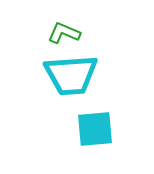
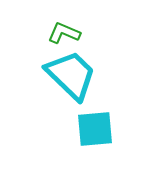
cyan trapezoid: rotated 132 degrees counterclockwise
